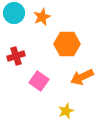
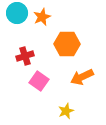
cyan circle: moved 3 px right
red cross: moved 9 px right
